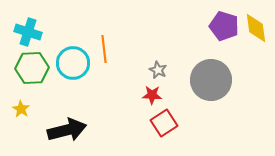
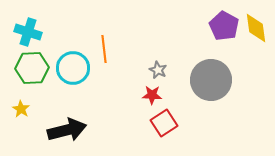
purple pentagon: rotated 12 degrees clockwise
cyan circle: moved 5 px down
